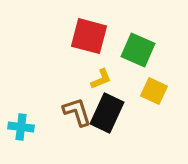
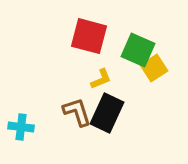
yellow square: moved 23 px up; rotated 32 degrees clockwise
